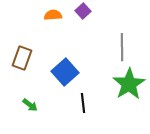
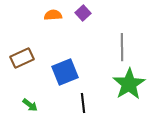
purple square: moved 2 px down
brown rectangle: rotated 45 degrees clockwise
blue square: rotated 20 degrees clockwise
